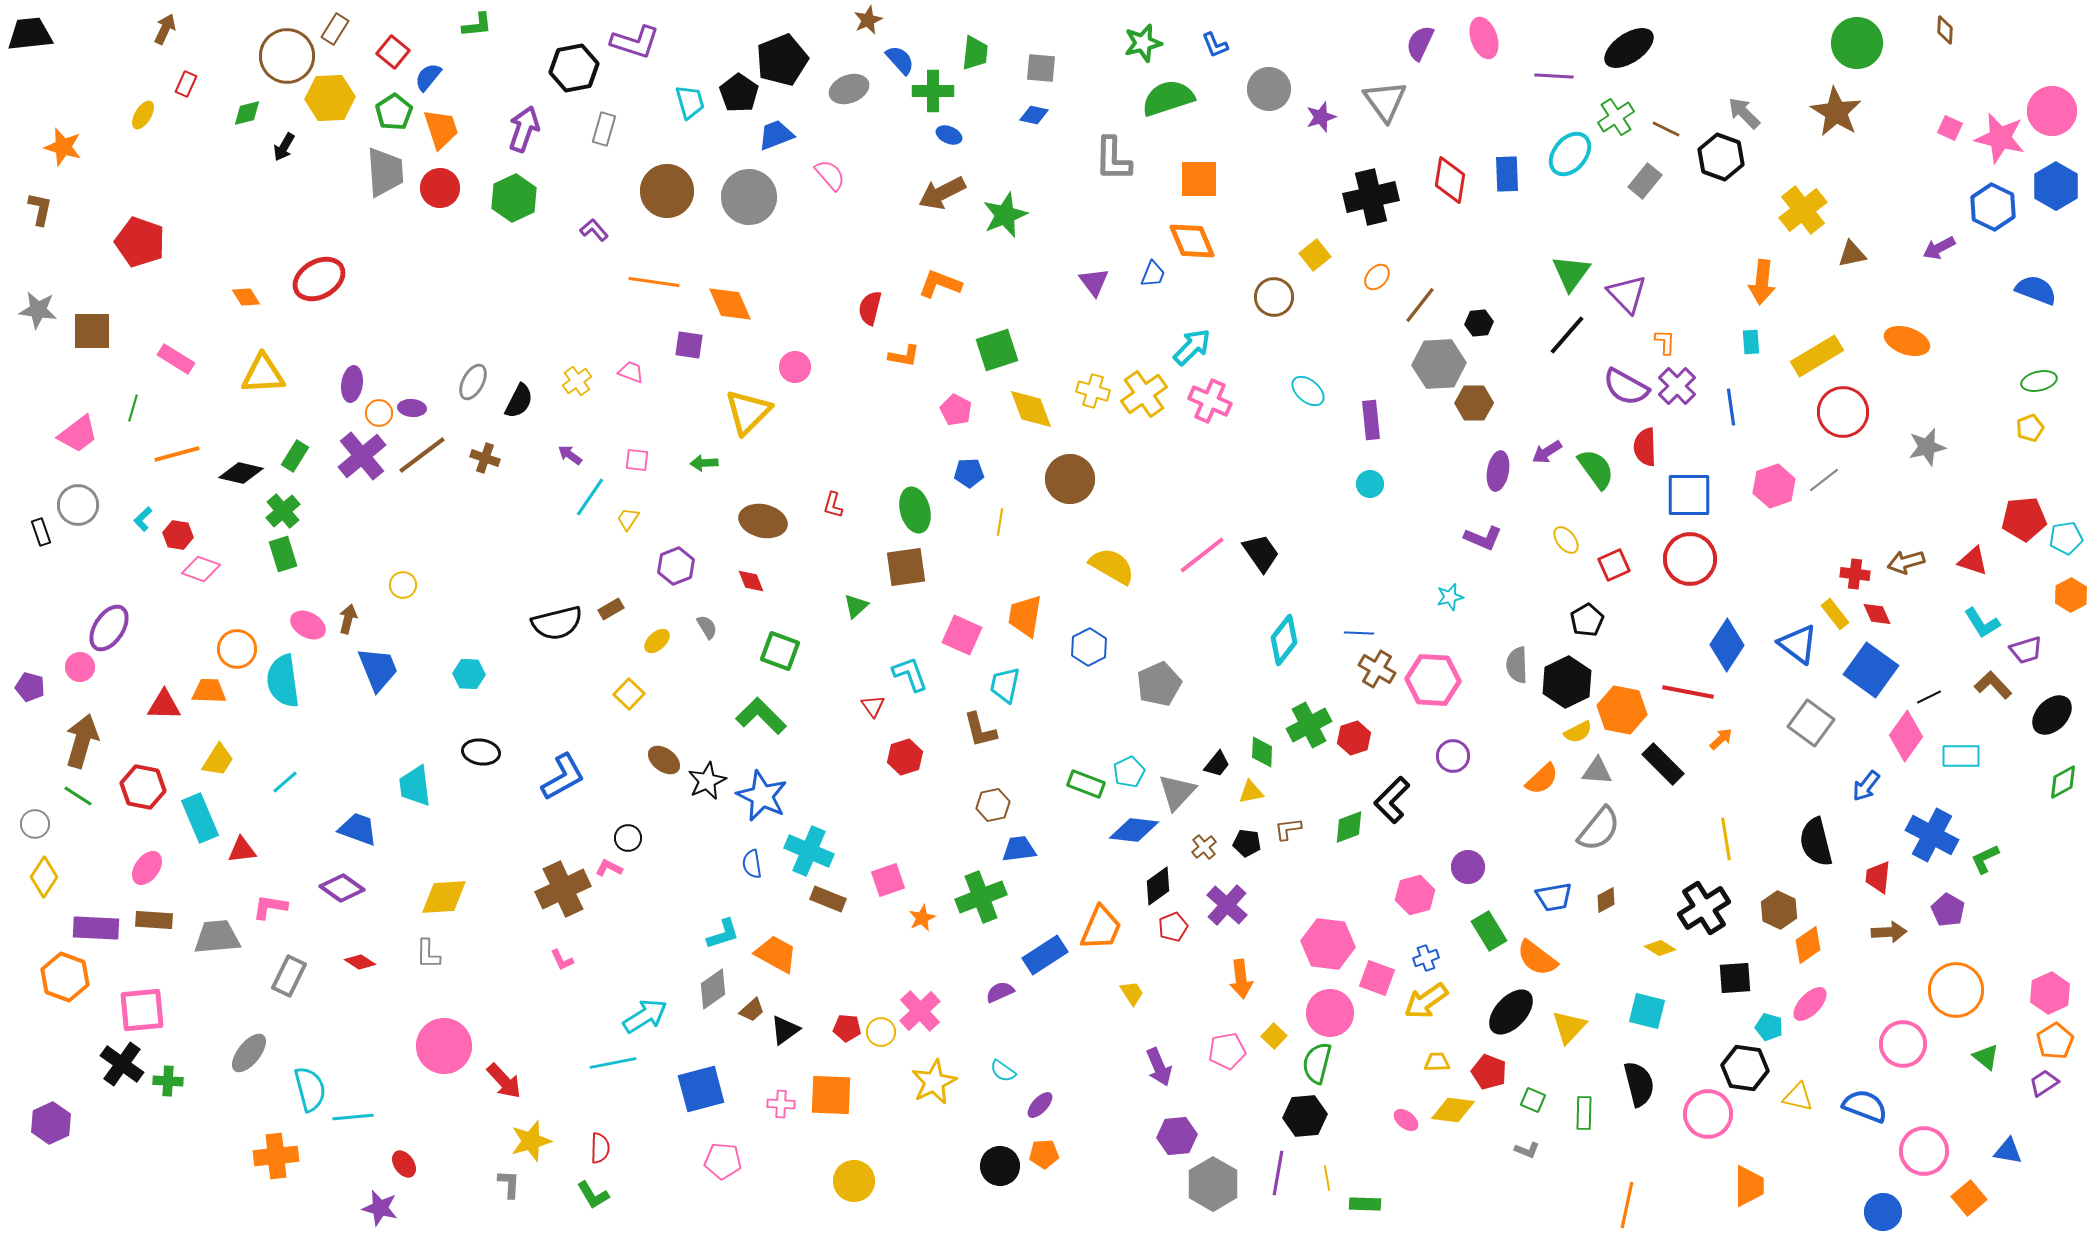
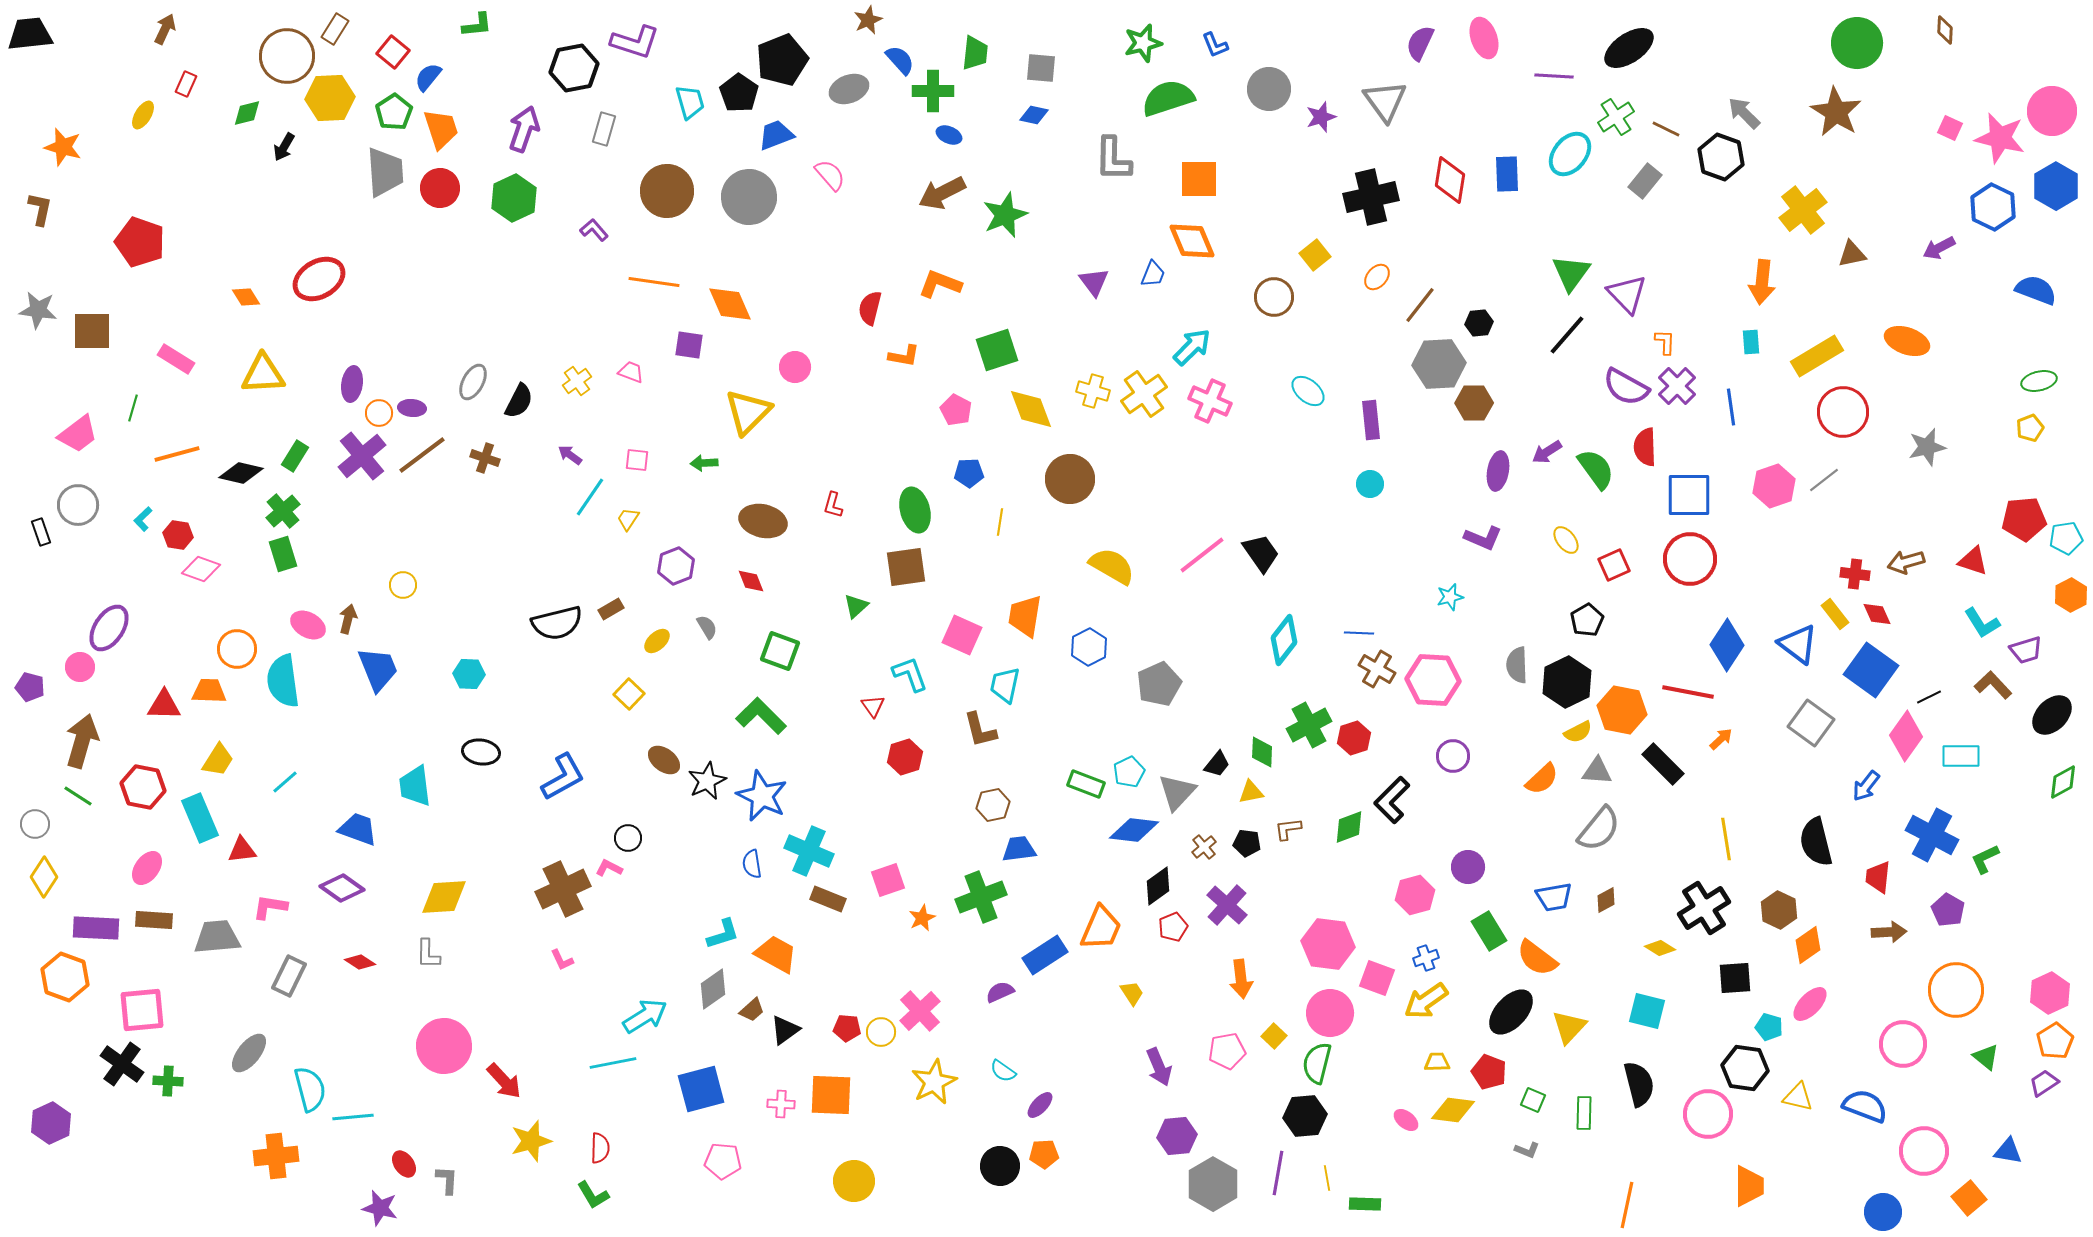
gray L-shape at (509, 1184): moved 62 px left, 4 px up
